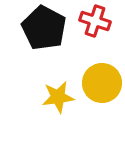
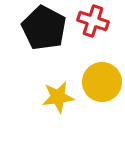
red cross: moved 2 px left
yellow circle: moved 1 px up
